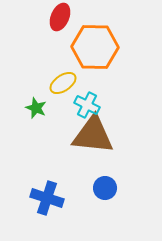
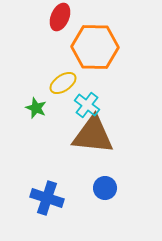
cyan cross: rotated 10 degrees clockwise
